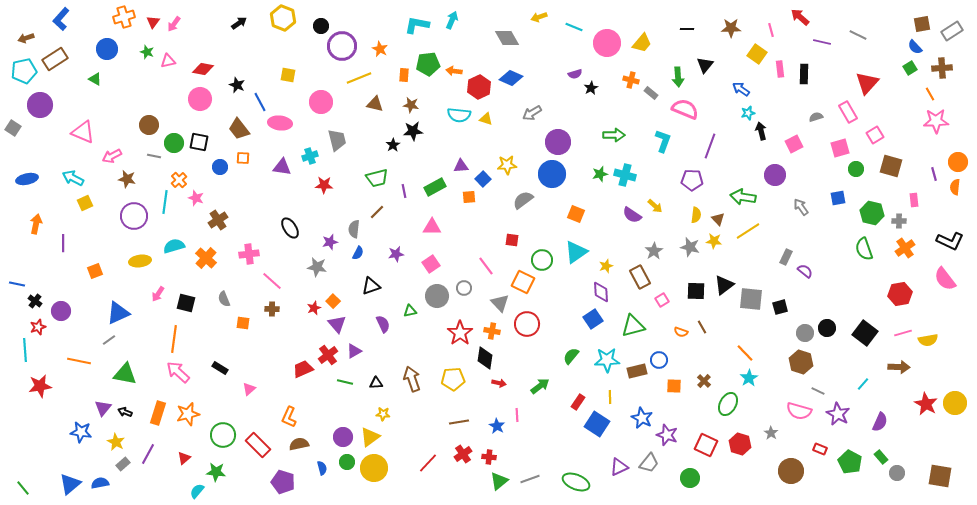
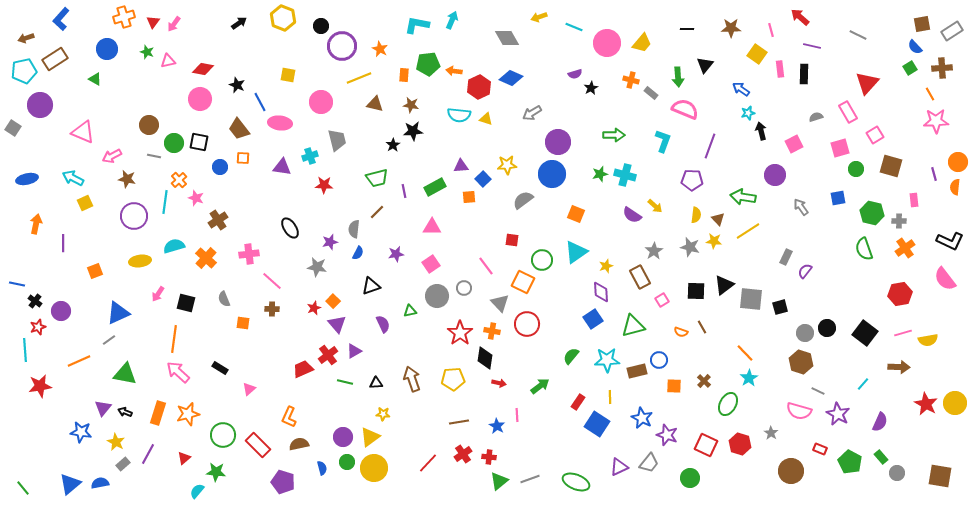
purple line at (822, 42): moved 10 px left, 4 px down
purple semicircle at (805, 271): rotated 91 degrees counterclockwise
orange line at (79, 361): rotated 35 degrees counterclockwise
